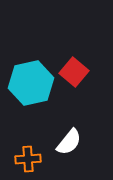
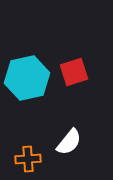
red square: rotated 32 degrees clockwise
cyan hexagon: moved 4 px left, 5 px up
